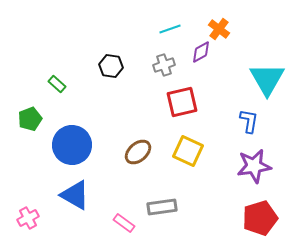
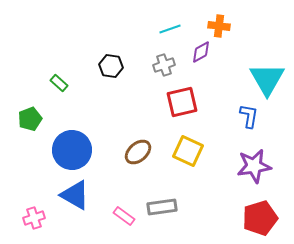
orange cross: moved 3 px up; rotated 30 degrees counterclockwise
green rectangle: moved 2 px right, 1 px up
blue L-shape: moved 5 px up
blue circle: moved 5 px down
pink cross: moved 6 px right; rotated 10 degrees clockwise
pink rectangle: moved 7 px up
